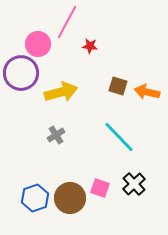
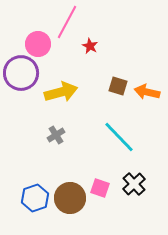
red star: rotated 21 degrees clockwise
